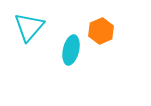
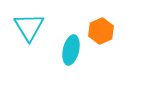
cyan triangle: rotated 12 degrees counterclockwise
